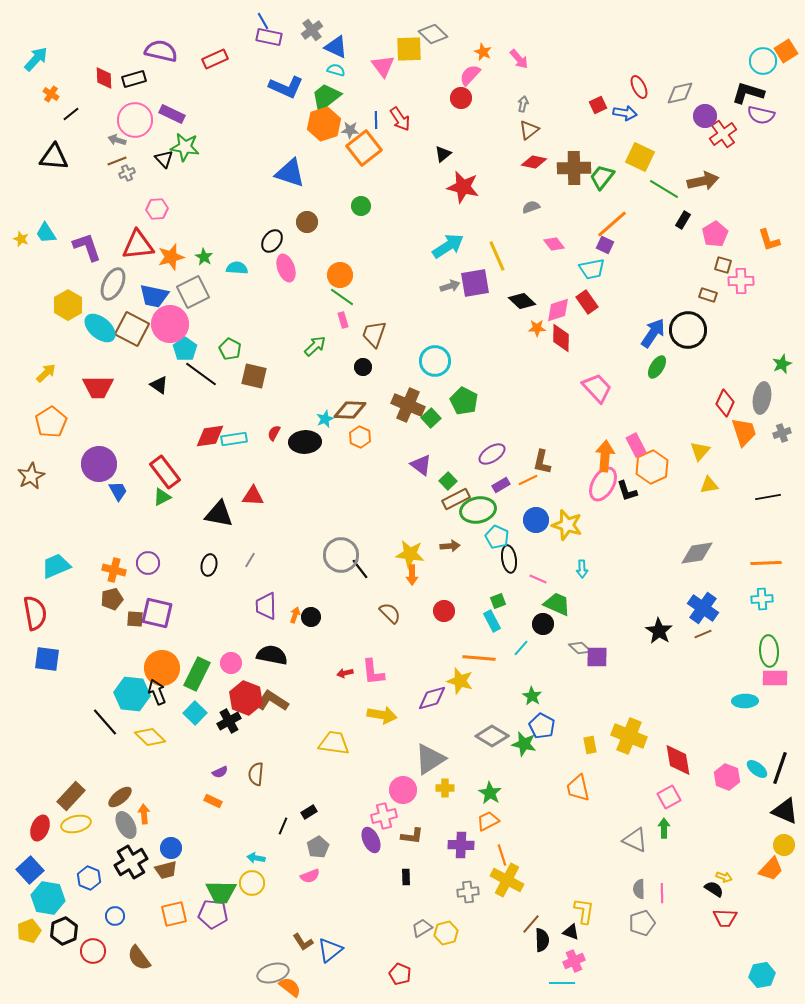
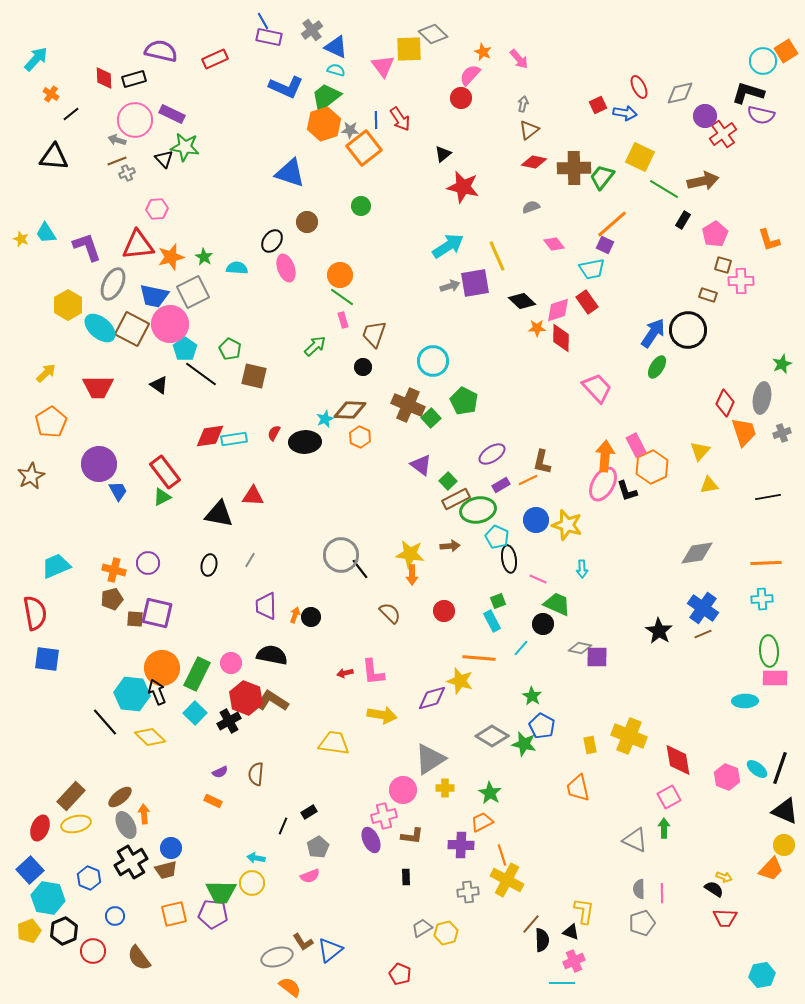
cyan circle at (435, 361): moved 2 px left
gray diamond at (580, 648): rotated 30 degrees counterclockwise
orange trapezoid at (488, 821): moved 6 px left, 1 px down
gray ellipse at (273, 973): moved 4 px right, 16 px up
